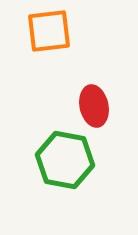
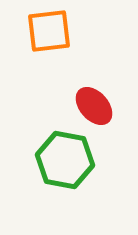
red ellipse: rotated 30 degrees counterclockwise
